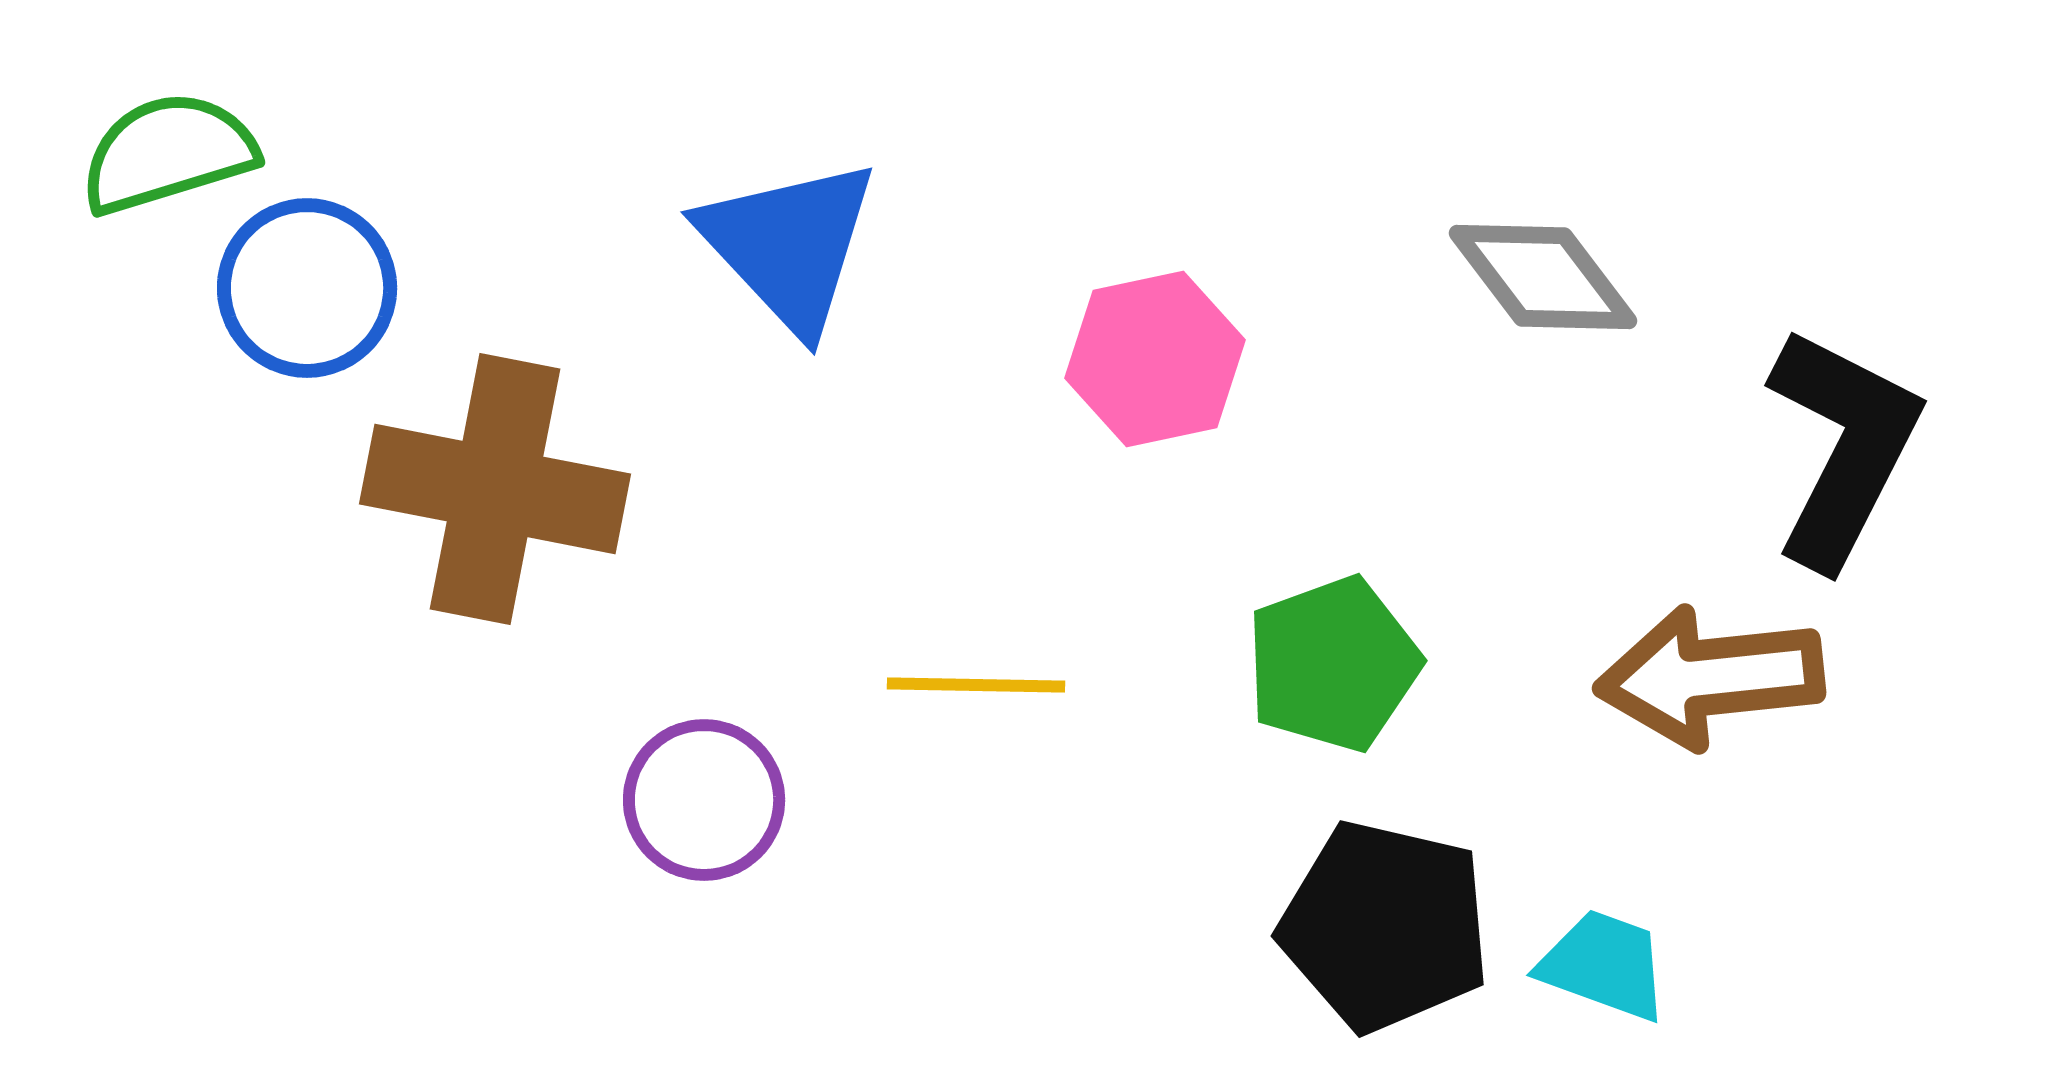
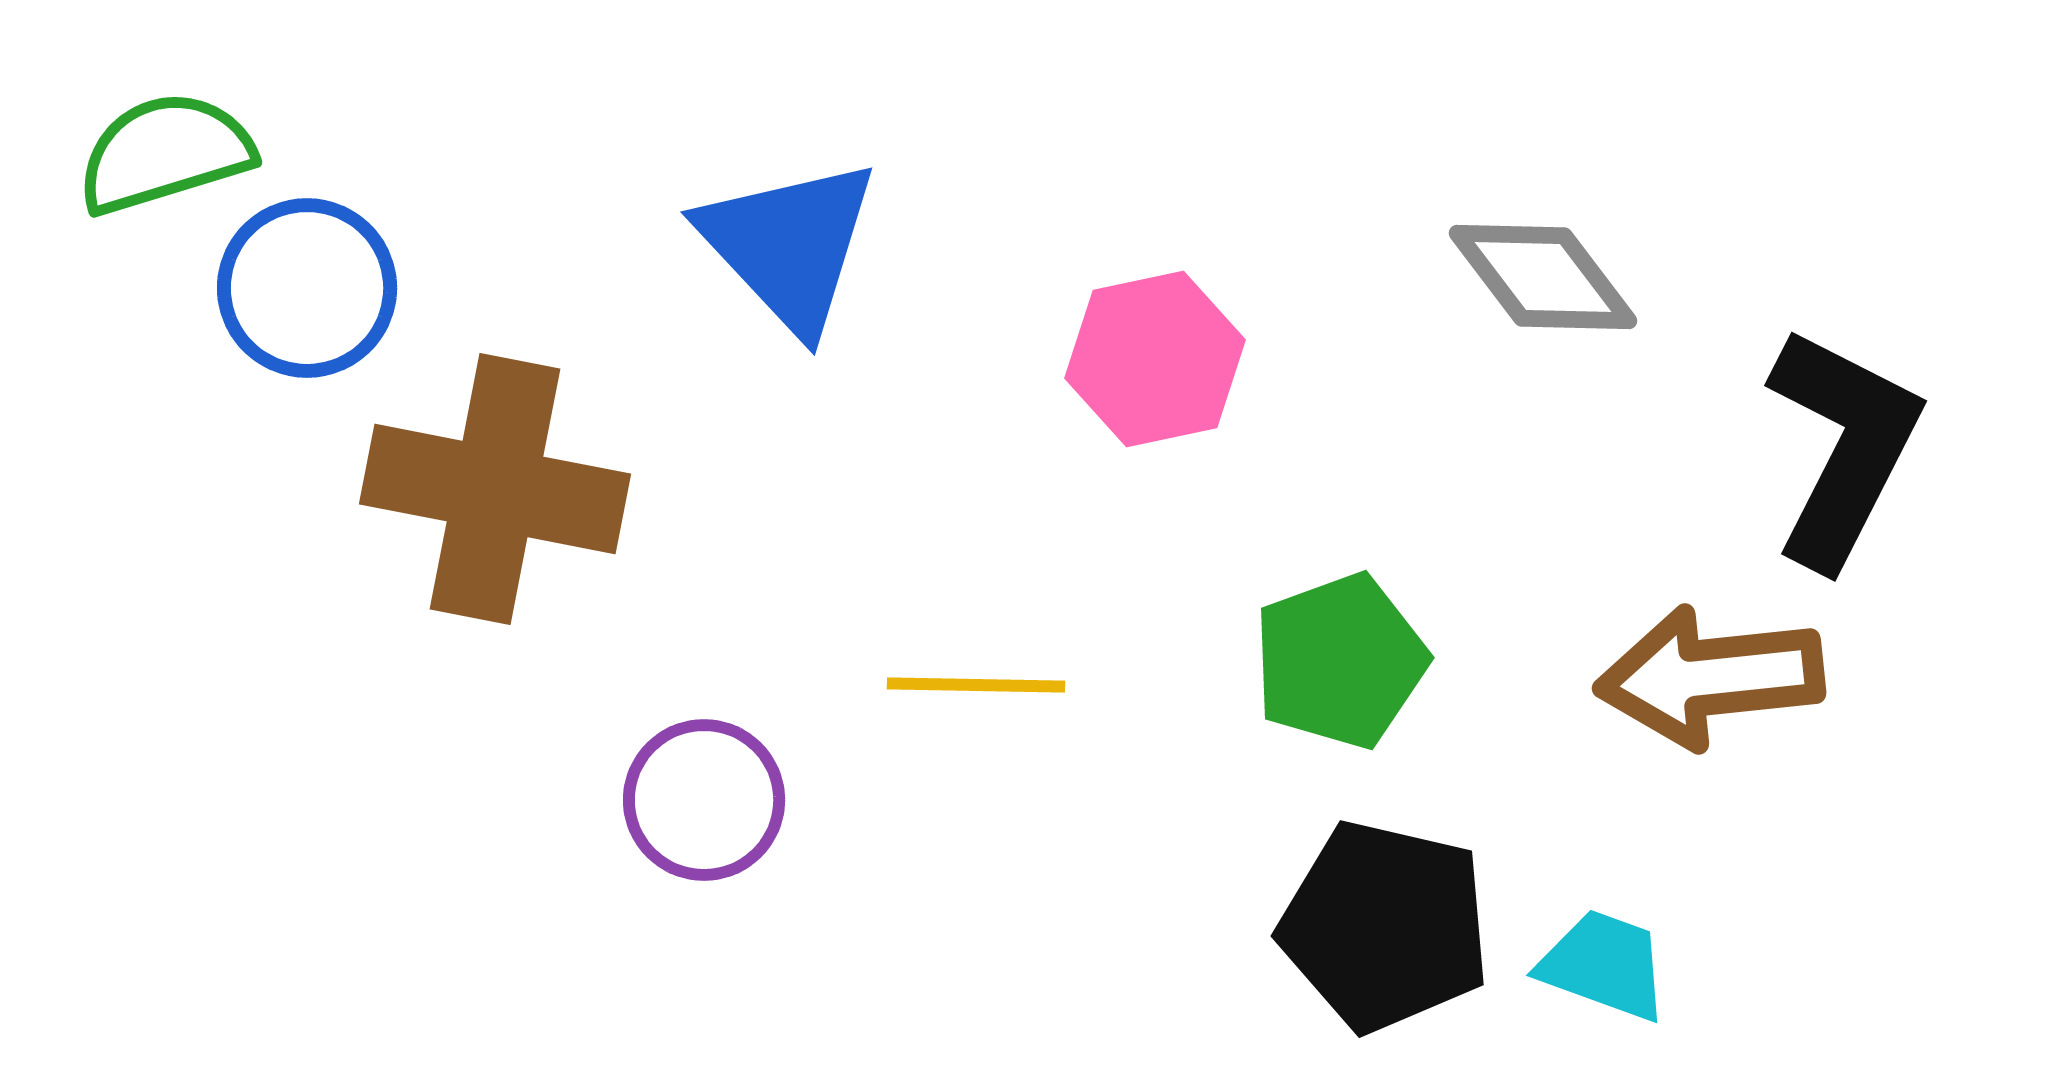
green semicircle: moved 3 px left
green pentagon: moved 7 px right, 3 px up
